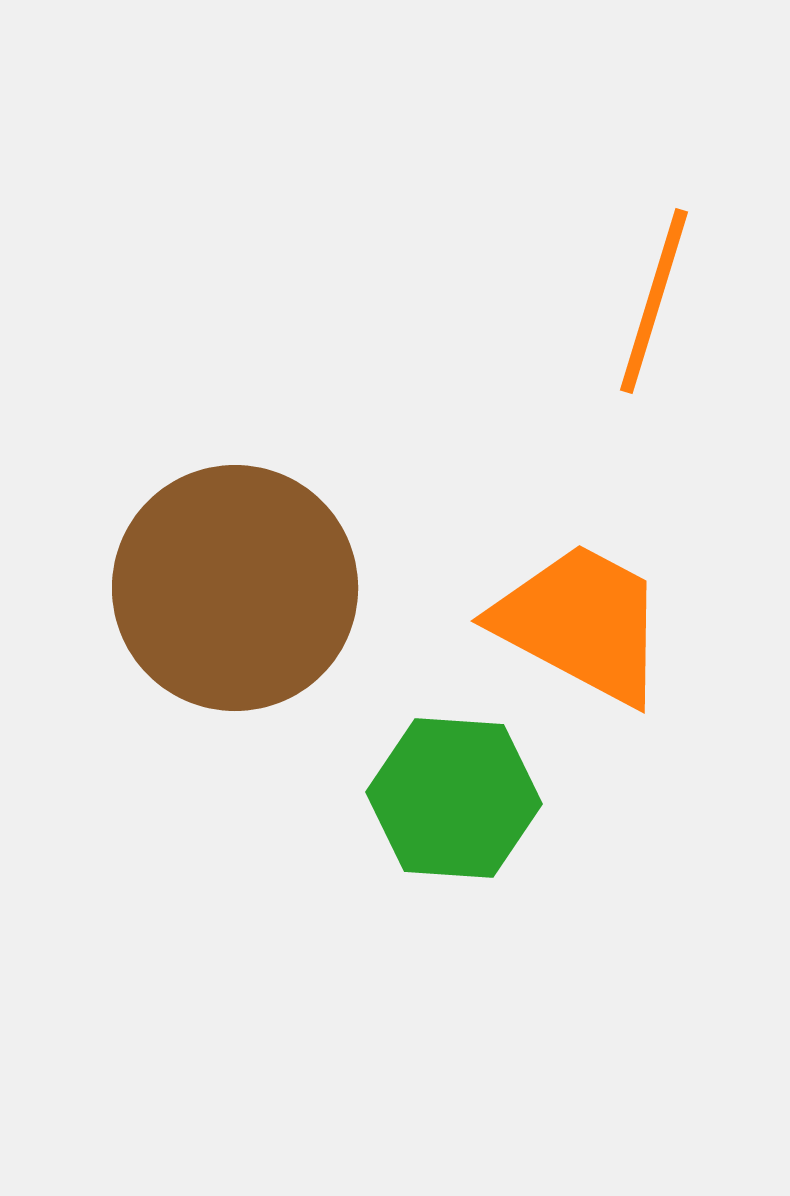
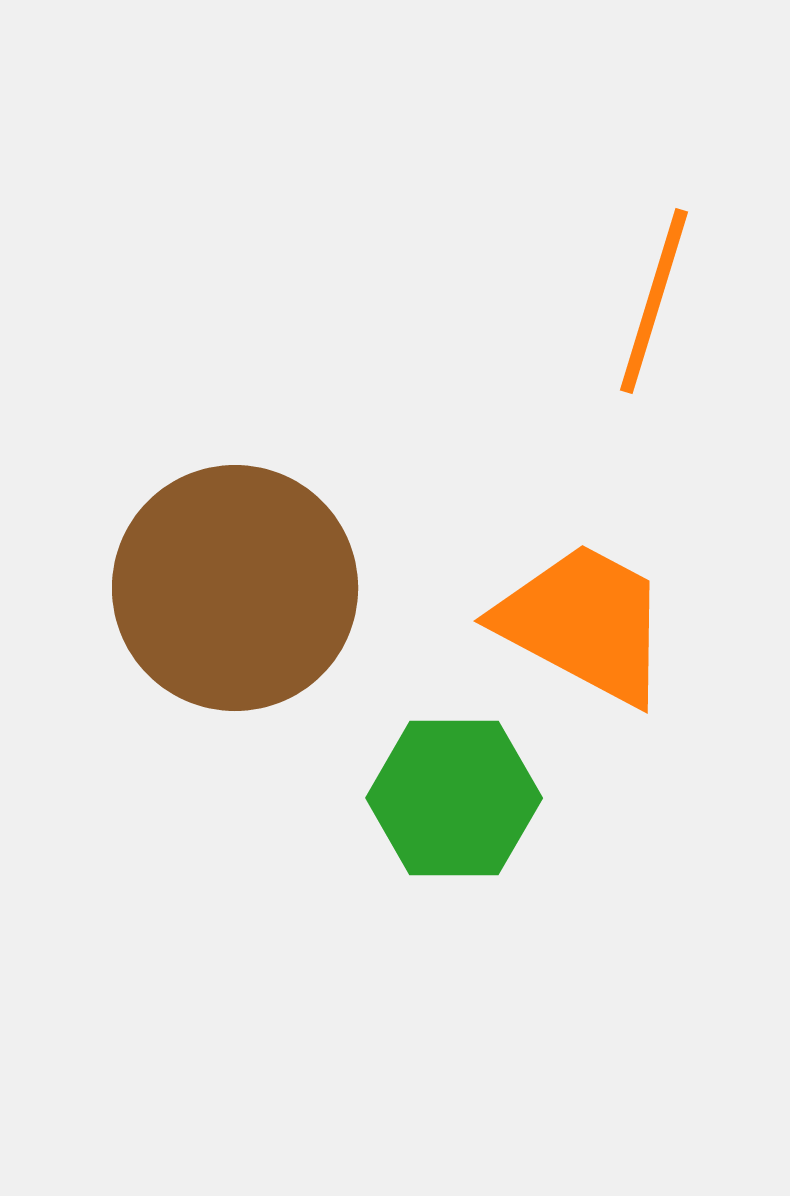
orange trapezoid: moved 3 px right
green hexagon: rotated 4 degrees counterclockwise
